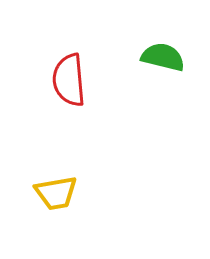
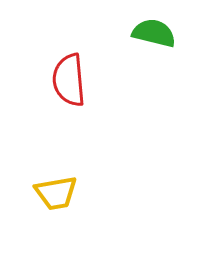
green semicircle: moved 9 px left, 24 px up
